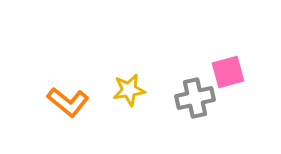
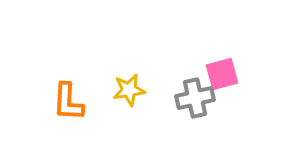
pink square: moved 6 px left, 2 px down
orange L-shape: rotated 54 degrees clockwise
